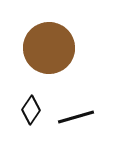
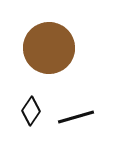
black diamond: moved 1 px down
